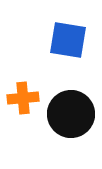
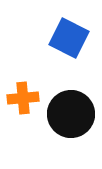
blue square: moved 1 px right, 2 px up; rotated 18 degrees clockwise
